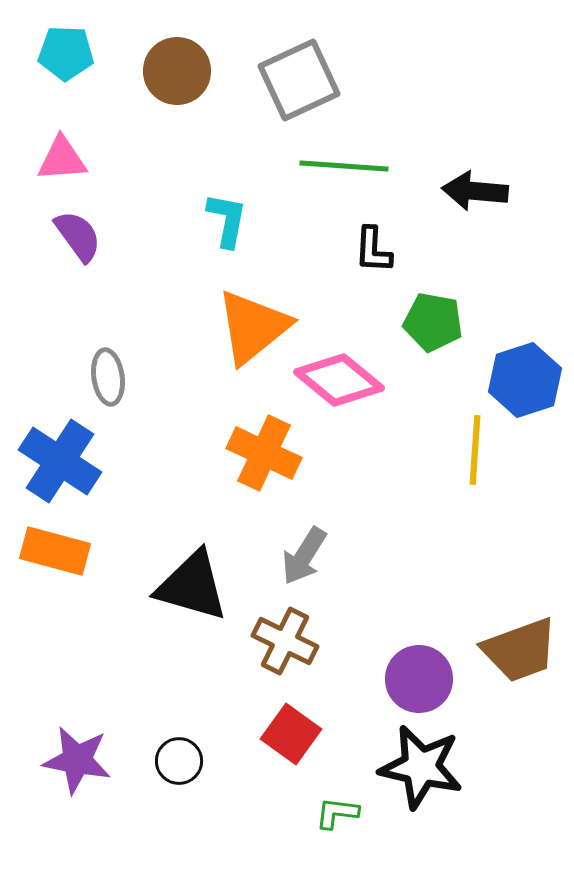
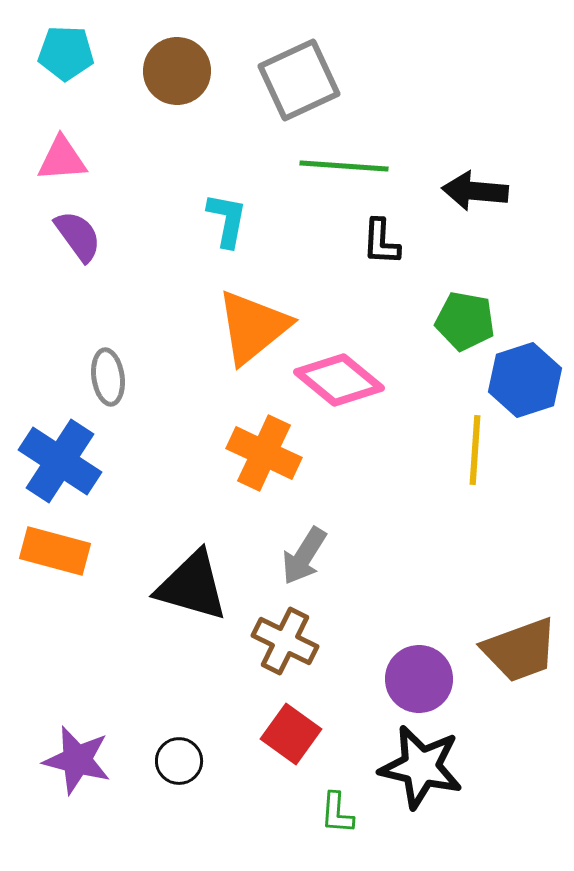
black L-shape: moved 8 px right, 8 px up
green pentagon: moved 32 px right, 1 px up
purple star: rotated 4 degrees clockwise
green L-shape: rotated 93 degrees counterclockwise
